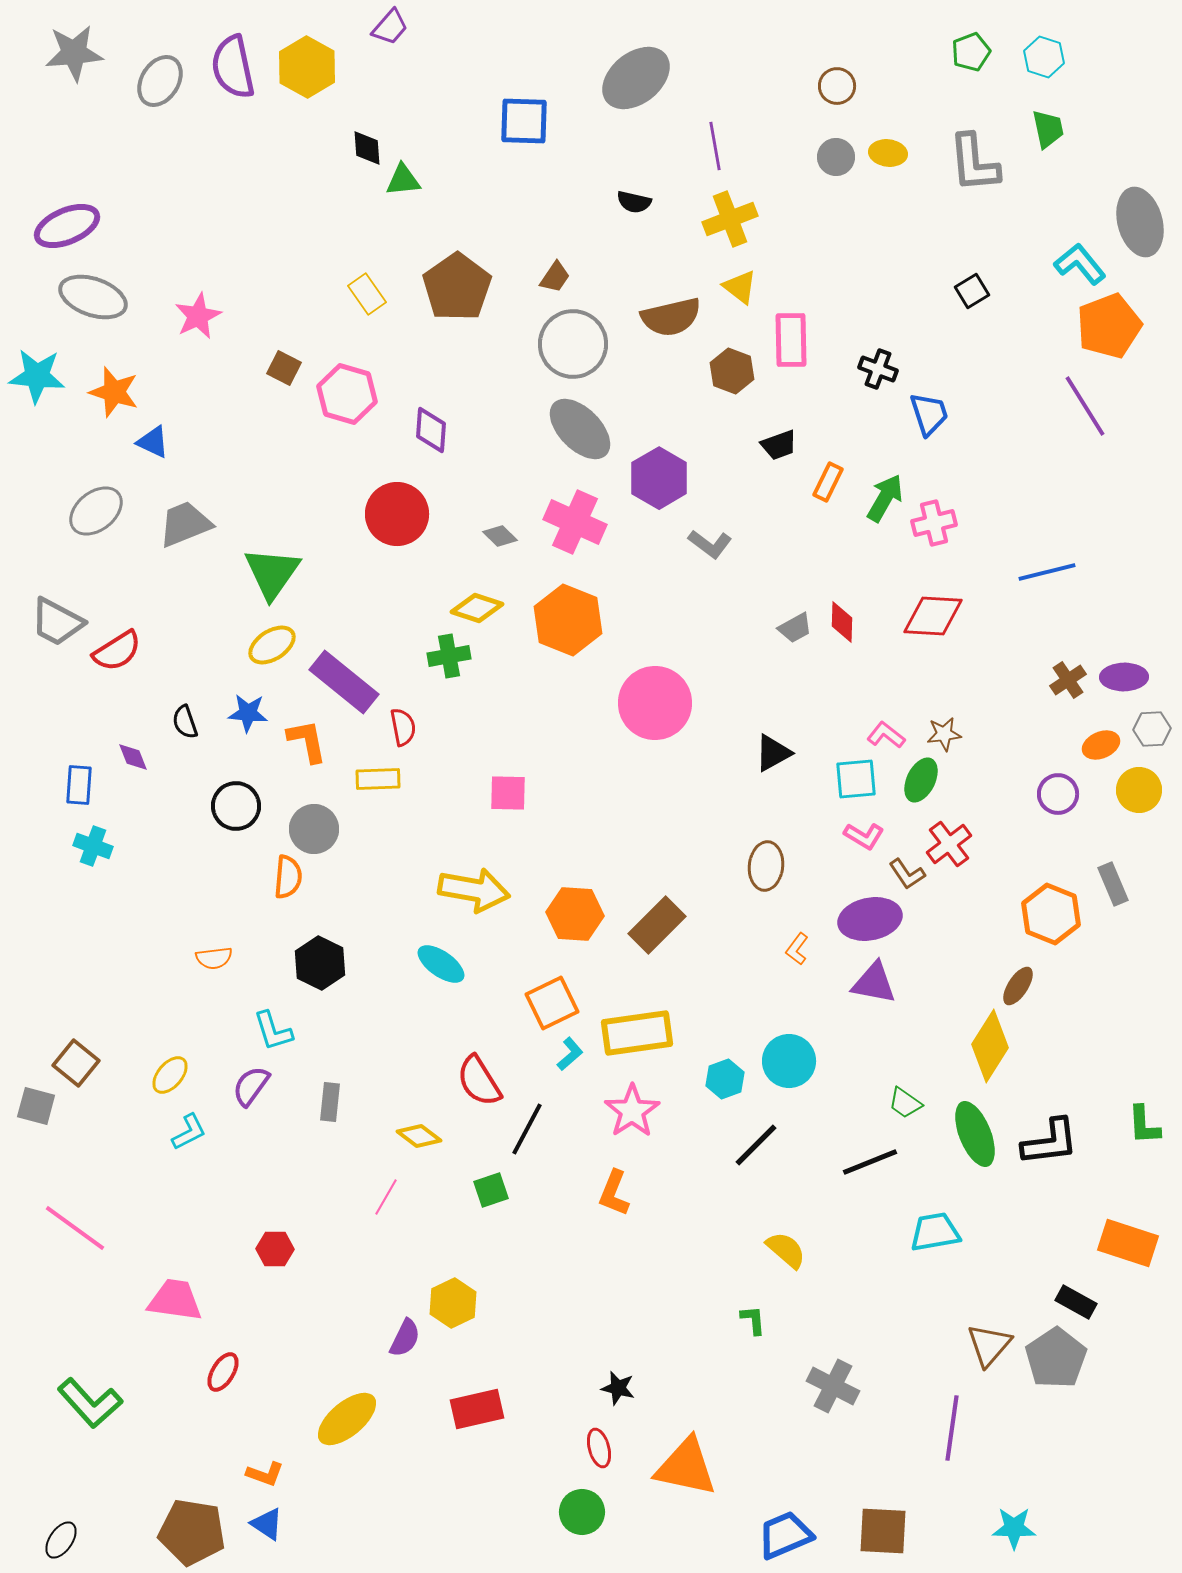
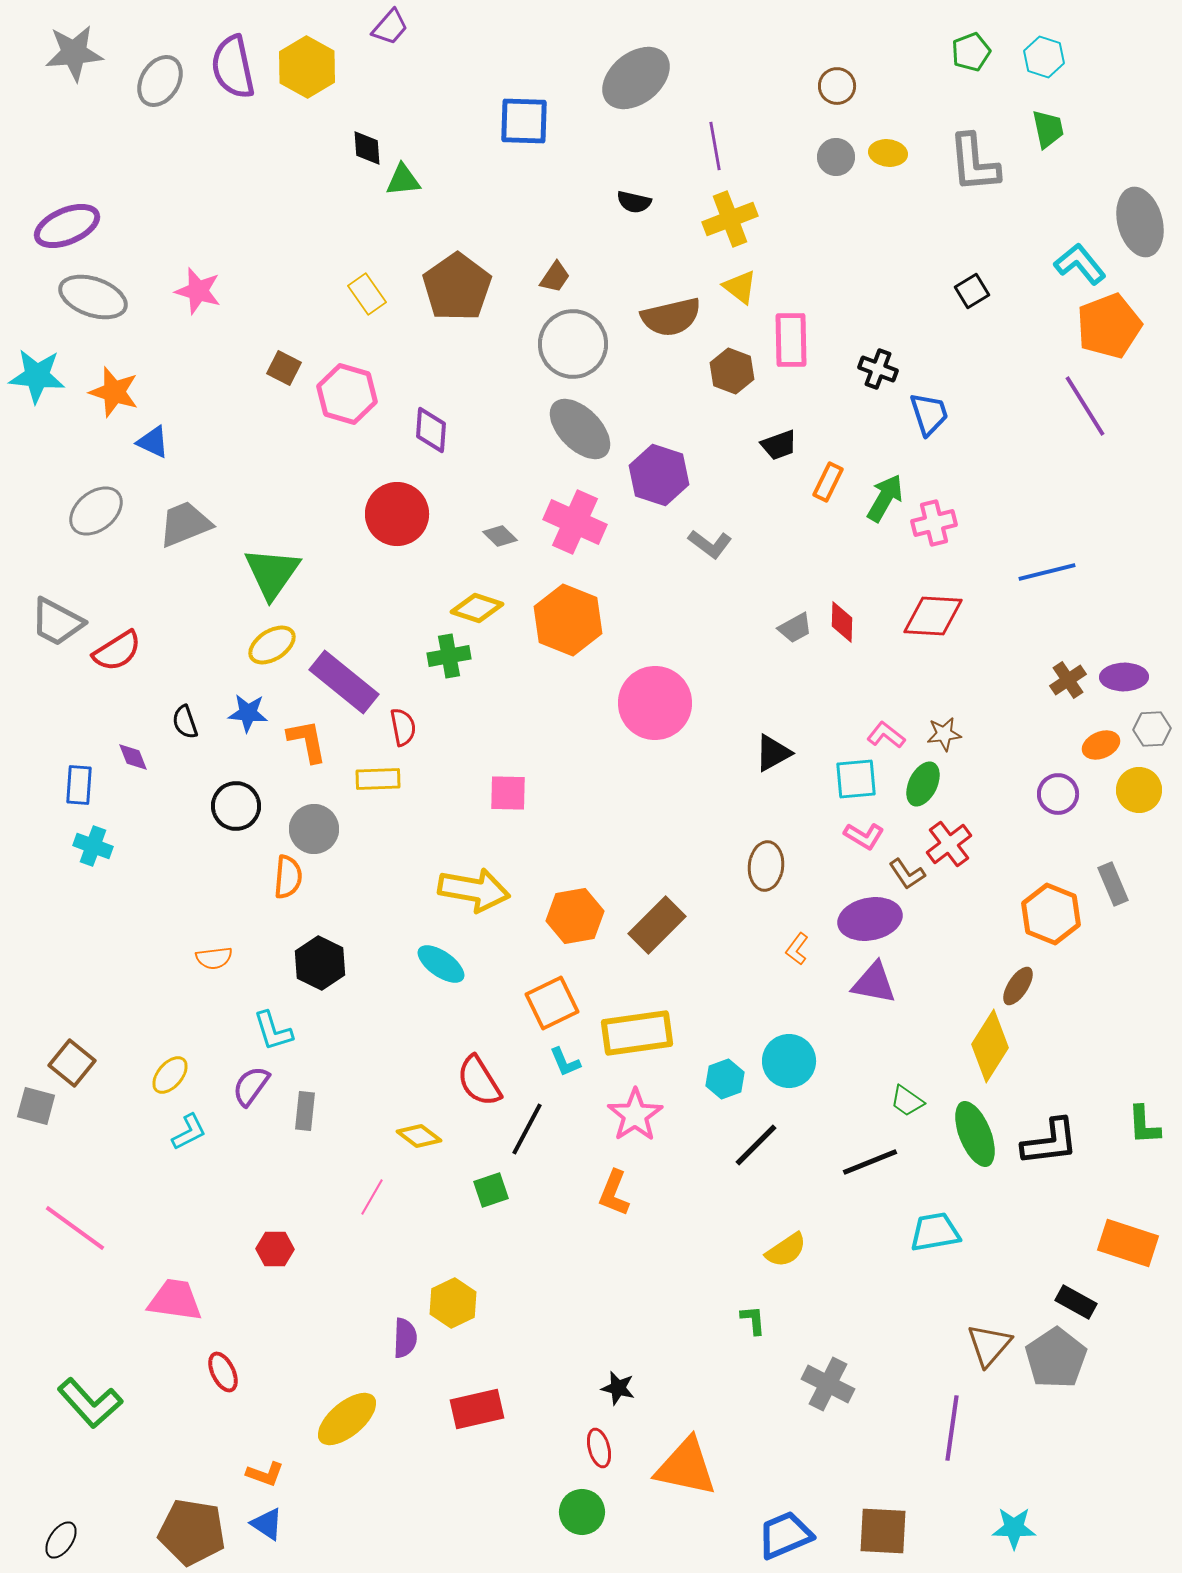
pink star at (198, 316): moved 25 px up; rotated 30 degrees counterclockwise
purple hexagon at (659, 478): moved 3 px up; rotated 12 degrees counterclockwise
green ellipse at (921, 780): moved 2 px right, 4 px down
orange hexagon at (575, 914): moved 2 px down; rotated 14 degrees counterclockwise
cyan L-shape at (570, 1054): moved 5 px left, 8 px down; rotated 108 degrees clockwise
brown square at (76, 1063): moved 4 px left
gray rectangle at (330, 1102): moved 25 px left, 9 px down
green trapezoid at (905, 1103): moved 2 px right, 2 px up
pink star at (632, 1111): moved 3 px right, 4 px down
pink line at (386, 1197): moved 14 px left
yellow semicircle at (786, 1250): rotated 105 degrees clockwise
purple semicircle at (405, 1338): rotated 24 degrees counterclockwise
red ellipse at (223, 1372): rotated 57 degrees counterclockwise
gray cross at (833, 1386): moved 5 px left, 2 px up
